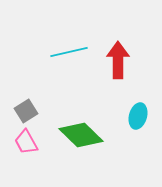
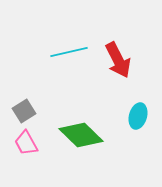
red arrow: rotated 153 degrees clockwise
gray square: moved 2 px left
pink trapezoid: moved 1 px down
